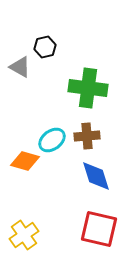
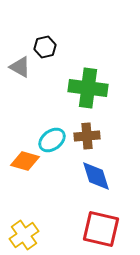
red square: moved 2 px right
